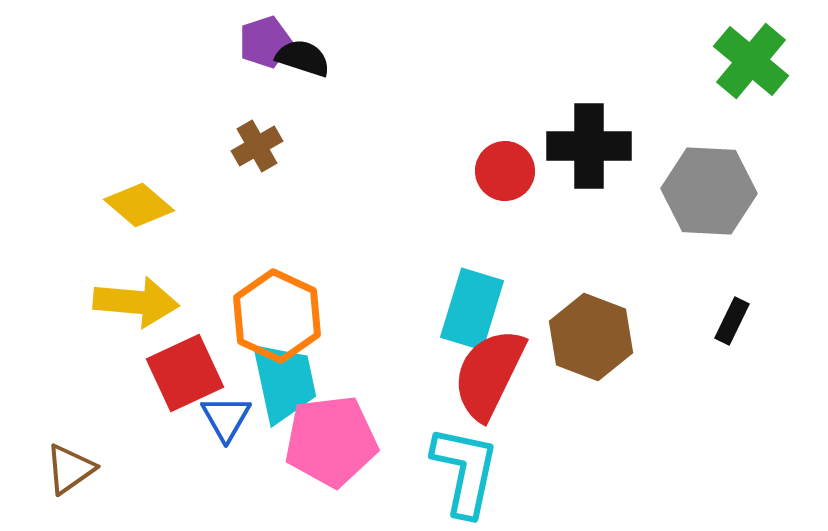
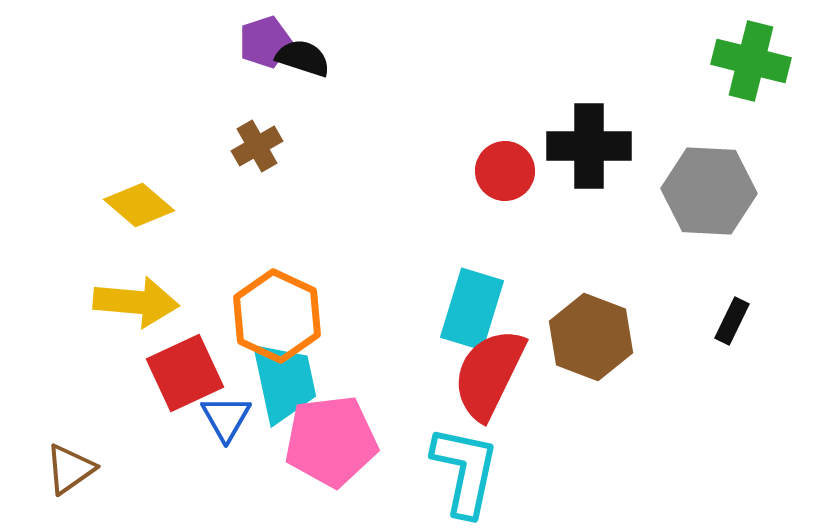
green cross: rotated 26 degrees counterclockwise
